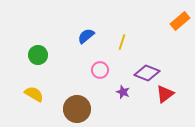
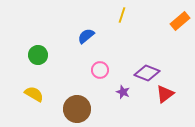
yellow line: moved 27 px up
